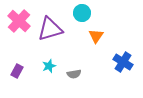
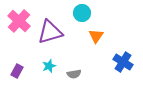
purple triangle: moved 3 px down
